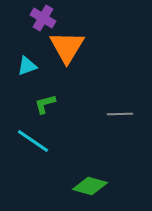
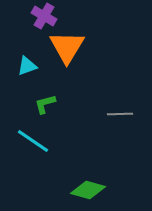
purple cross: moved 1 px right, 2 px up
green diamond: moved 2 px left, 4 px down
